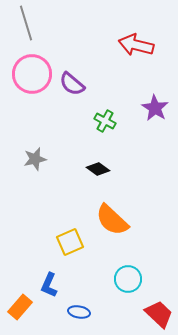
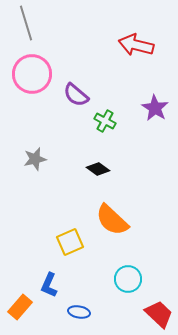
purple semicircle: moved 4 px right, 11 px down
